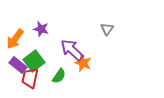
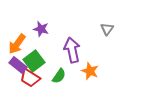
orange arrow: moved 2 px right, 5 px down
purple arrow: rotated 35 degrees clockwise
orange star: moved 7 px right, 8 px down
red trapezoid: rotated 70 degrees counterclockwise
